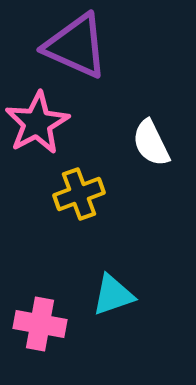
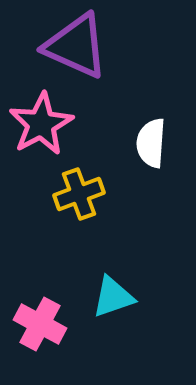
pink star: moved 4 px right, 1 px down
white semicircle: rotated 30 degrees clockwise
cyan triangle: moved 2 px down
pink cross: rotated 18 degrees clockwise
